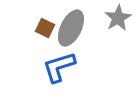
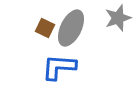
gray star: rotated 12 degrees clockwise
blue L-shape: rotated 21 degrees clockwise
